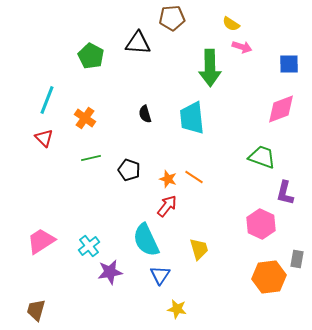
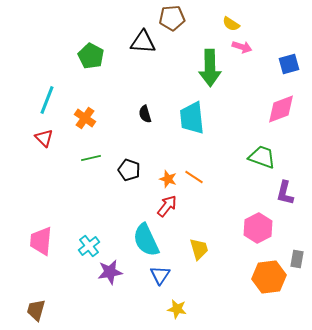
black triangle: moved 5 px right, 1 px up
blue square: rotated 15 degrees counterclockwise
pink hexagon: moved 3 px left, 4 px down; rotated 8 degrees clockwise
pink trapezoid: rotated 52 degrees counterclockwise
